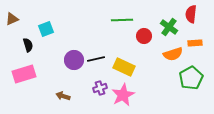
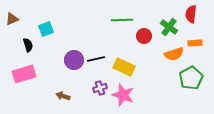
orange semicircle: moved 1 px right
pink star: rotated 25 degrees counterclockwise
